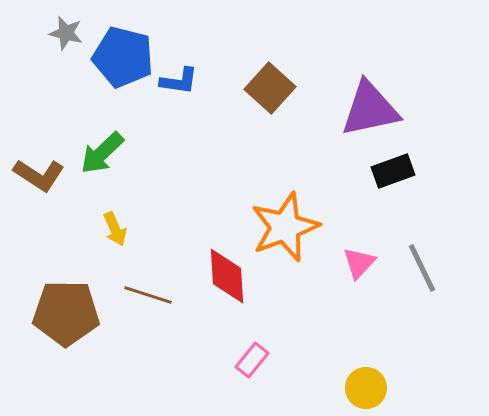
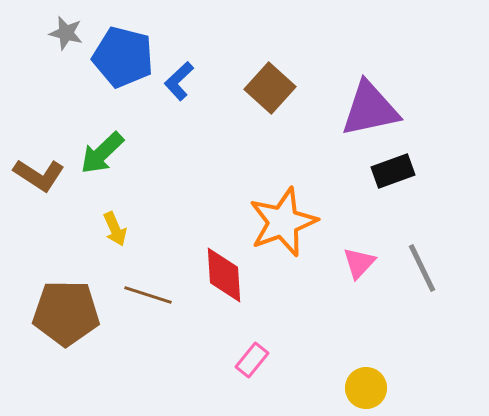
blue L-shape: rotated 129 degrees clockwise
orange star: moved 2 px left, 5 px up
red diamond: moved 3 px left, 1 px up
